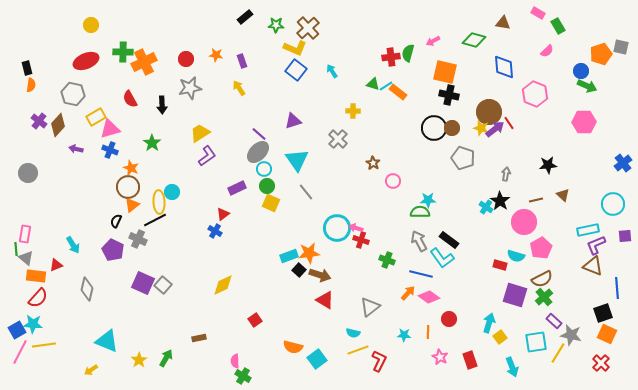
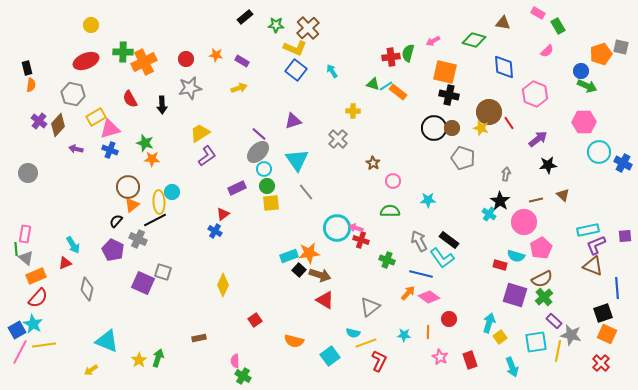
purple rectangle at (242, 61): rotated 40 degrees counterclockwise
yellow arrow at (239, 88): rotated 105 degrees clockwise
purple arrow at (495, 129): moved 43 px right, 10 px down
green star at (152, 143): moved 7 px left; rotated 18 degrees counterclockwise
blue cross at (623, 163): rotated 24 degrees counterclockwise
orange star at (131, 168): moved 21 px right, 9 px up; rotated 21 degrees counterclockwise
yellow square at (271, 203): rotated 30 degrees counterclockwise
cyan circle at (613, 204): moved 14 px left, 52 px up
cyan cross at (486, 207): moved 3 px right, 7 px down
green semicircle at (420, 212): moved 30 px left, 1 px up
black semicircle at (116, 221): rotated 16 degrees clockwise
red triangle at (56, 265): moved 9 px right, 2 px up
orange rectangle at (36, 276): rotated 30 degrees counterclockwise
gray square at (163, 285): moved 13 px up; rotated 24 degrees counterclockwise
yellow diamond at (223, 285): rotated 40 degrees counterclockwise
cyan star at (33, 324): rotated 24 degrees clockwise
orange semicircle at (293, 347): moved 1 px right, 6 px up
yellow line at (358, 350): moved 8 px right, 7 px up
yellow line at (558, 353): moved 2 px up; rotated 20 degrees counterclockwise
green arrow at (166, 358): moved 8 px left; rotated 12 degrees counterclockwise
cyan square at (317, 359): moved 13 px right, 3 px up
